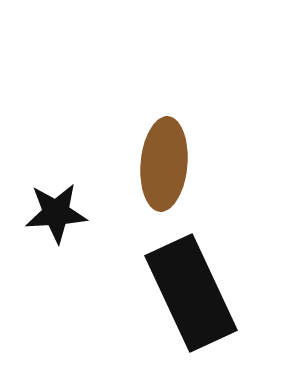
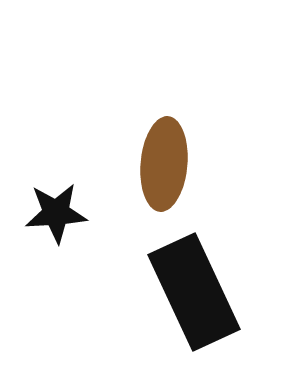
black rectangle: moved 3 px right, 1 px up
